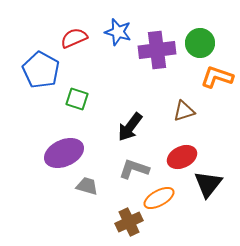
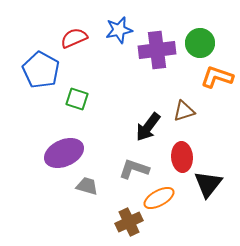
blue star: moved 1 px right, 2 px up; rotated 28 degrees counterclockwise
black arrow: moved 18 px right
red ellipse: rotated 68 degrees counterclockwise
